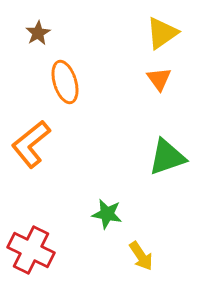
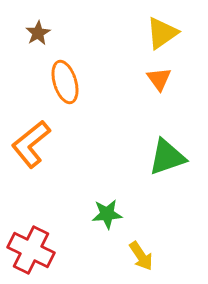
green star: rotated 16 degrees counterclockwise
